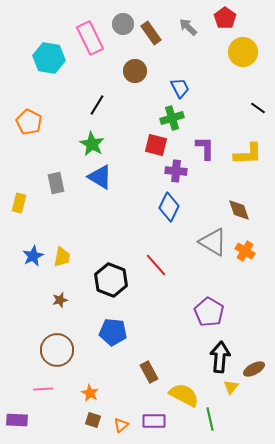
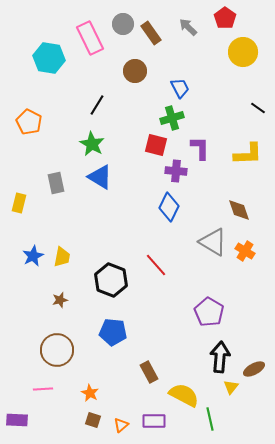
purple L-shape at (205, 148): moved 5 px left
